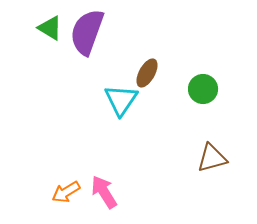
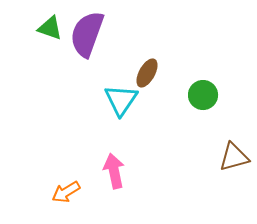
green triangle: rotated 12 degrees counterclockwise
purple semicircle: moved 2 px down
green circle: moved 6 px down
brown triangle: moved 22 px right, 1 px up
pink arrow: moved 10 px right, 21 px up; rotated 20 degrees clockwise
